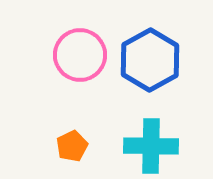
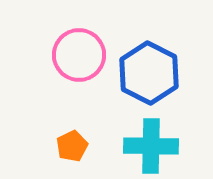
pink circle: moved 1 px left
blue hexagon: moved 1 px left, 13 px down; rotated 4 degrees counterclockwise
